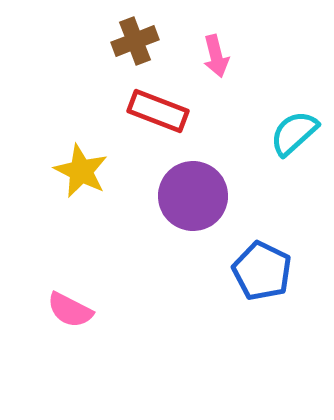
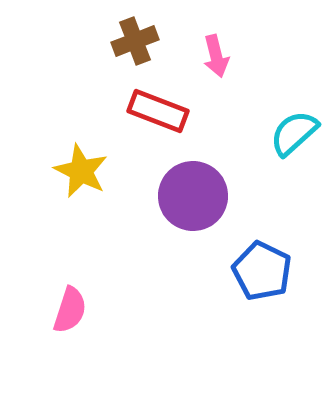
pink semicircle: rotated 99 degrees counterclockwise
